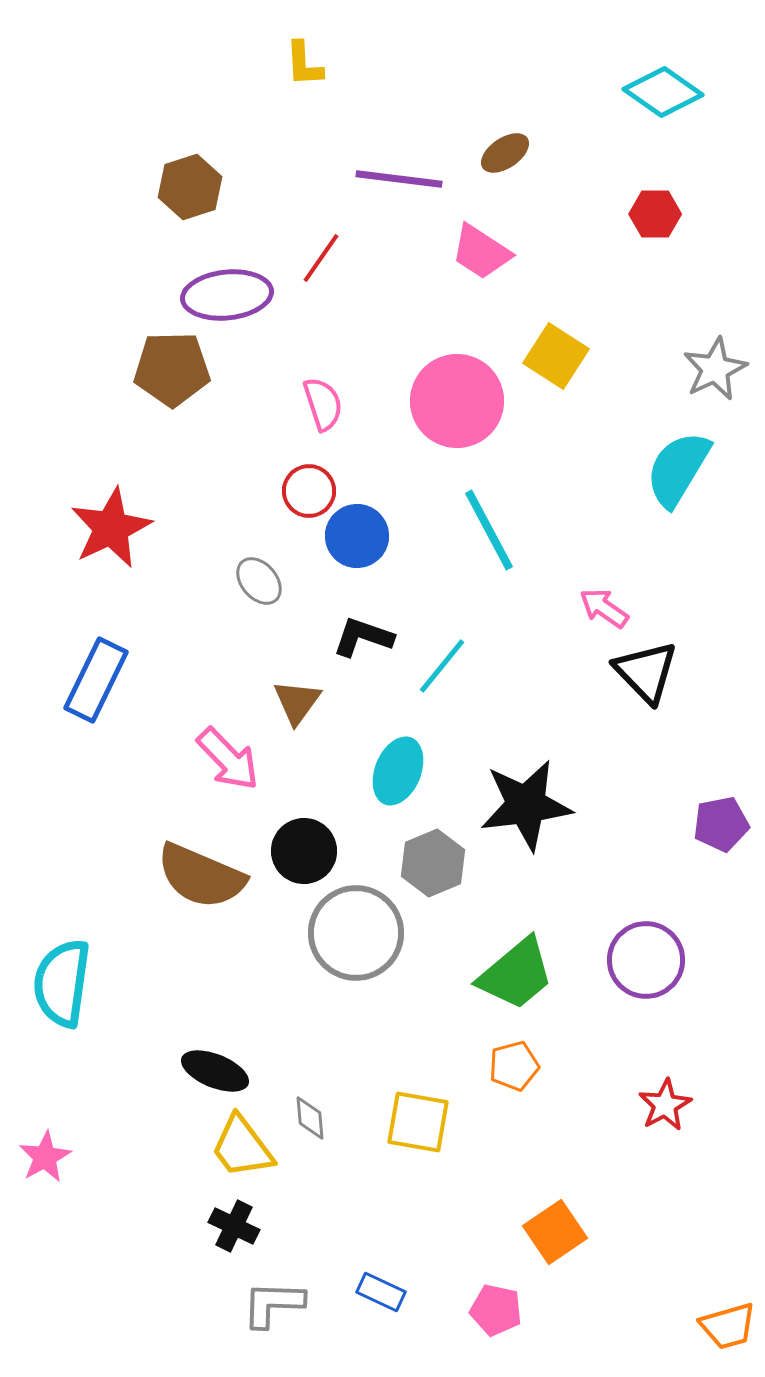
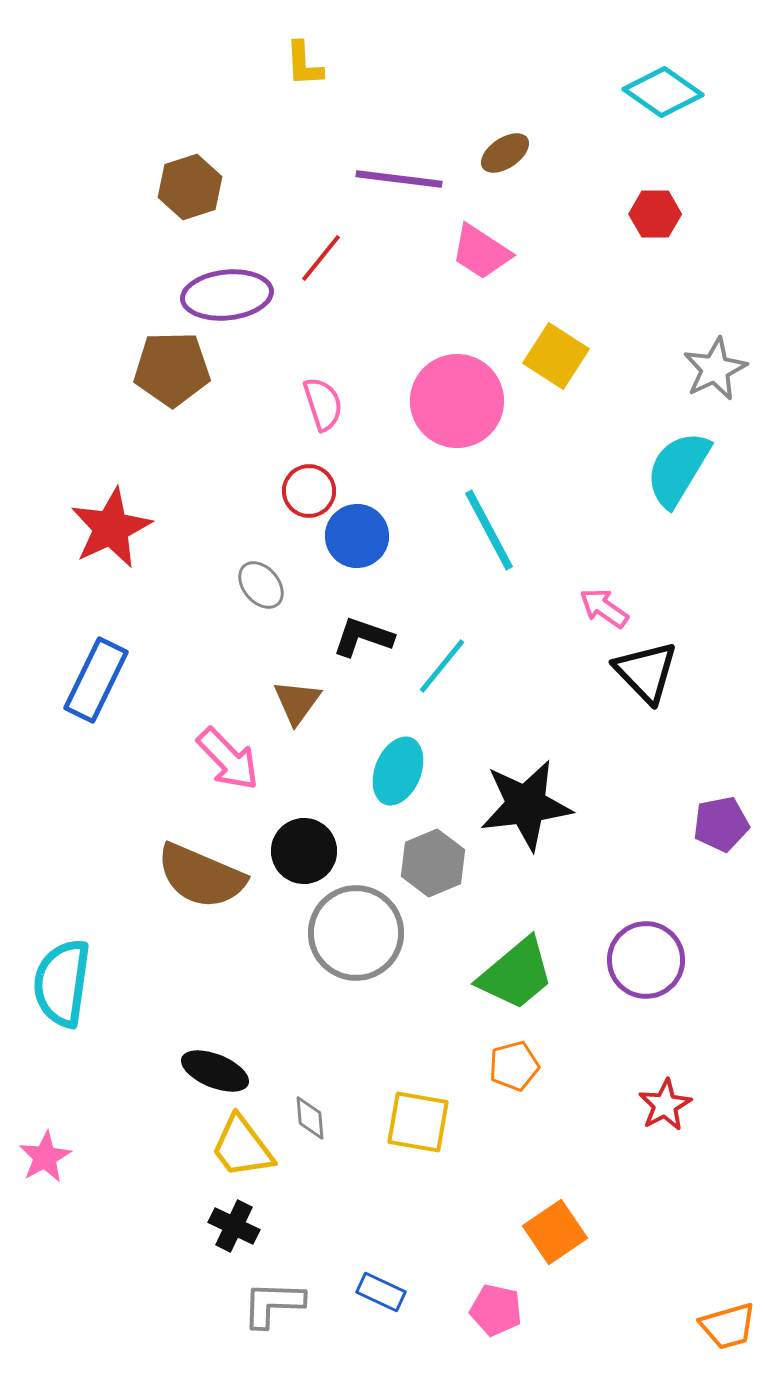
red line at (321, 258): rotated 4 degrees clockwise
gray ellipse at (259, 581): moved 2 px right, 4 px down
